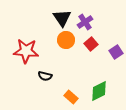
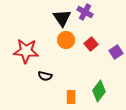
purple cross: moved 10 px up; rotated 28 degrees counterclockwise
green diamond: rotated 25 degrees counterclockwise
orange rectangle: rotated 48 degrees clockwise
